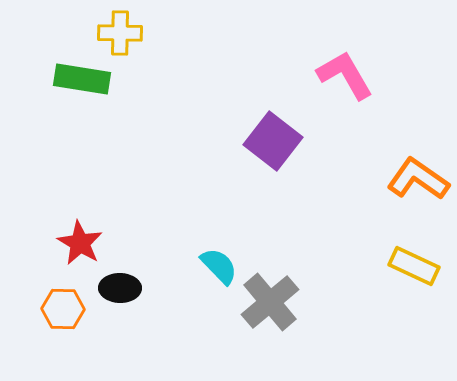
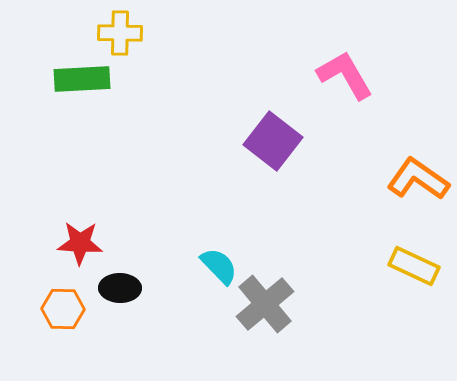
green rectangle: rotated 12 degrees counterclockwise
red star: rotated 27 degrees counterclockwise
gray cross: moved 5 px left, 2 px down
